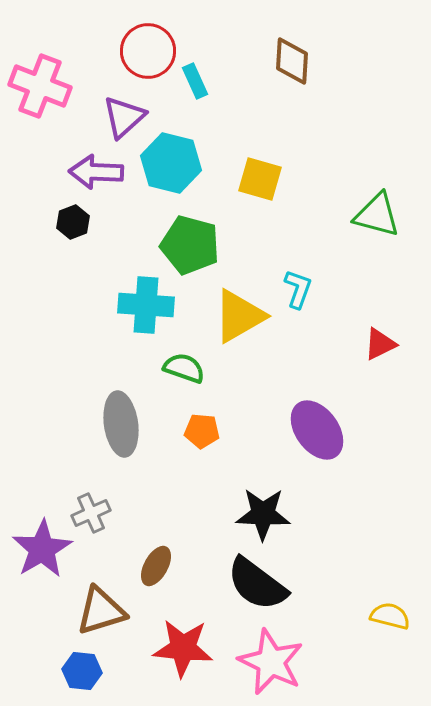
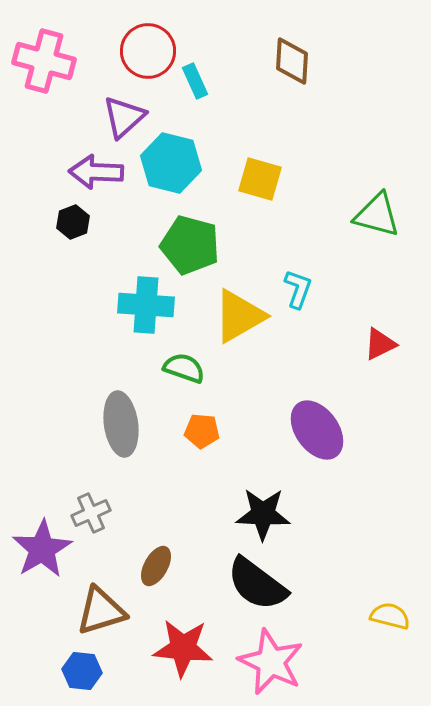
pink cross: moved 4 px right, 25 px up; rotated 6 degrees counterclockwise
